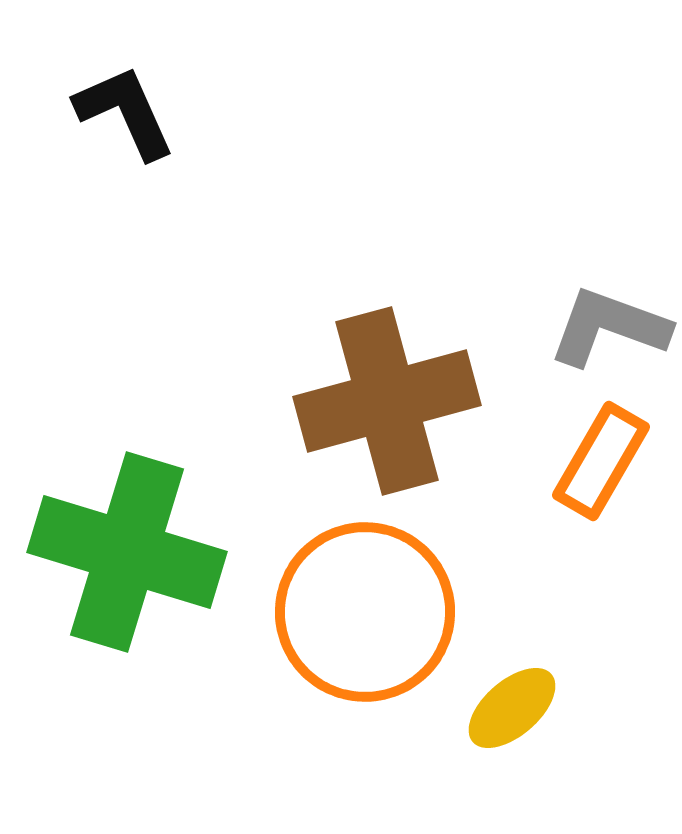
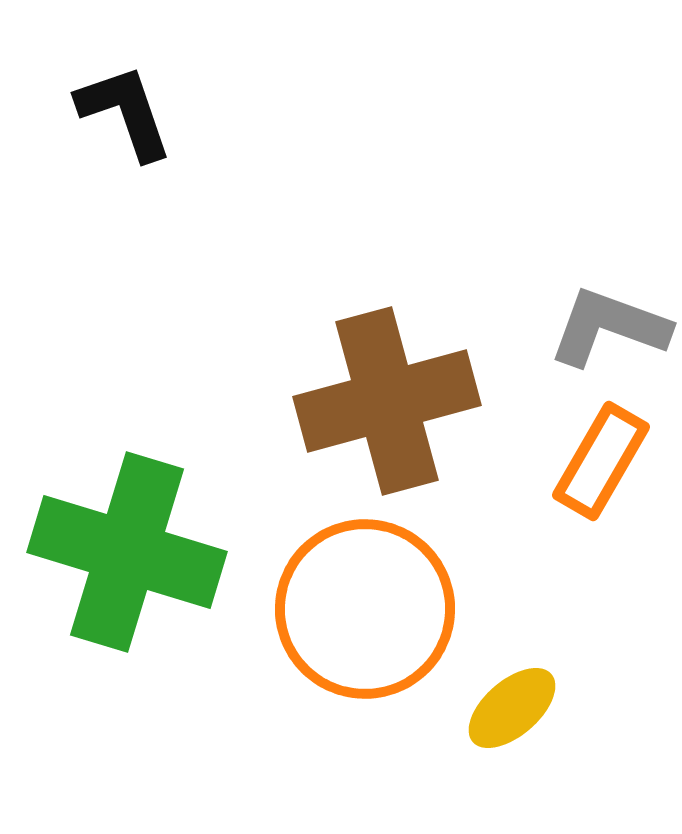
black L-shape: rotated 5 degrees clockwise
orange circle: moved 3 px up
